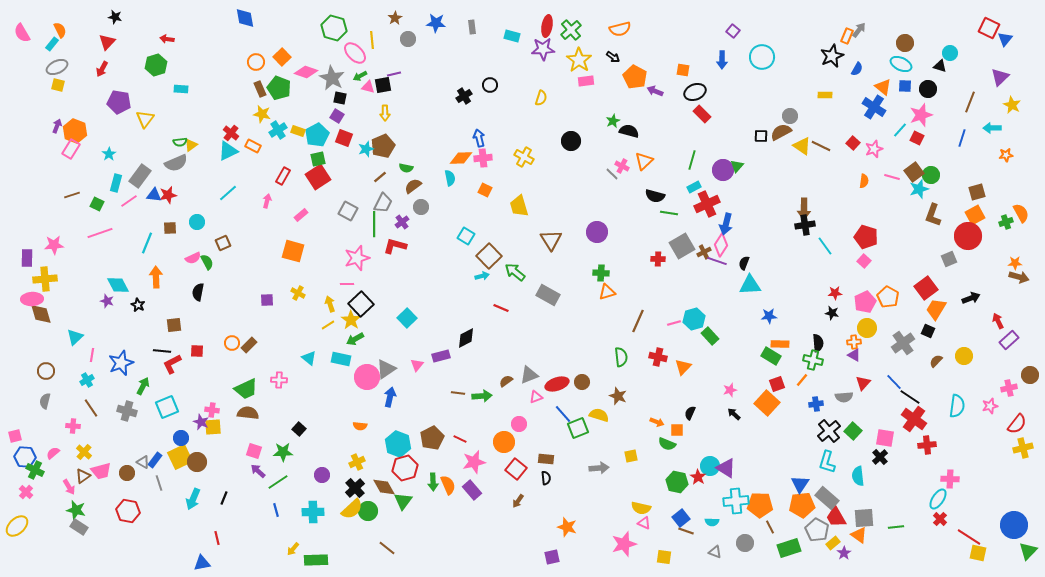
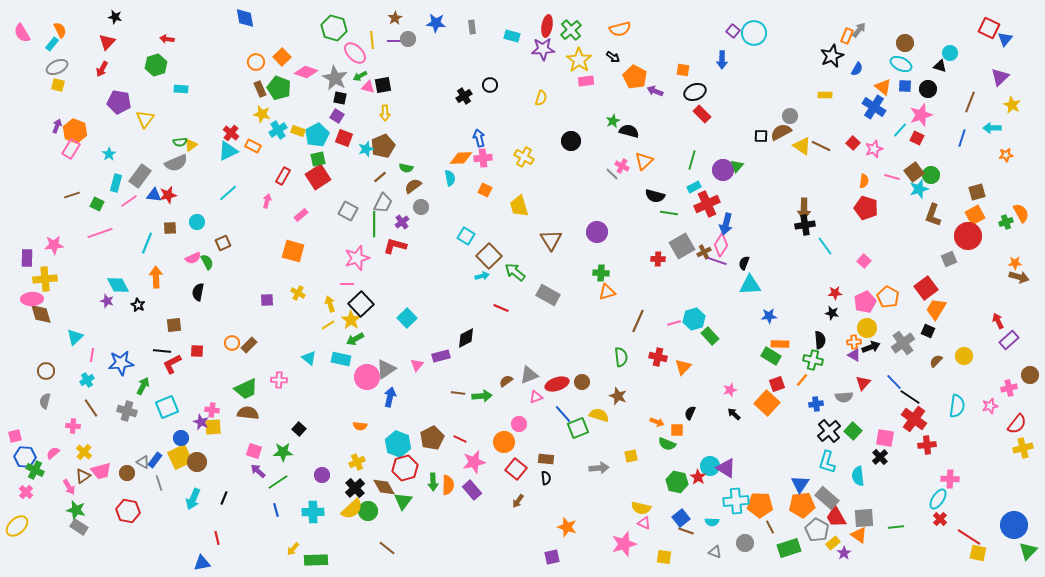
cyan circle at (762, 57): moved 8 px left, 24 px up
purple line at (394, 74): moved 33 px up; rotated 16 degrees clockwise
gray star at (332, 78): moved 3 px right
red pentagon at (866, 237): moved 29 px up
black arrow at (971, 298): moved 100 px left, 49 px down
black semicircle at (818, 343): moved 2 px right, 3 px up
blue star at (121, 363): rotated 15 degrees clockwise
orange semicircle at (448, 485): rotated 24 degrees clockwise
